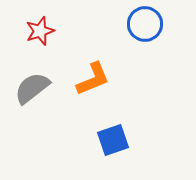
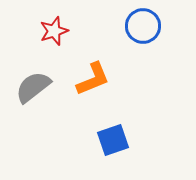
blue circle: moved 2 px left, 2 px down
red star: moved 14 px right
gray semicircle: moved 1 px right, 1 px up
